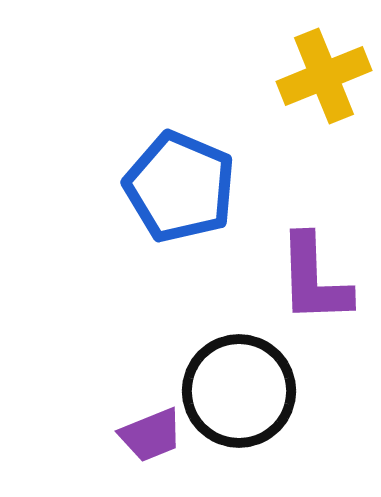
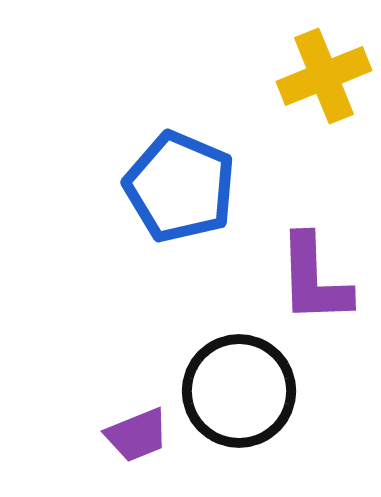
purple trapezoid: moved 14 px left
